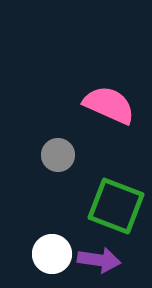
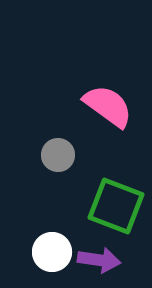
pink semicircle: moved 1 px left, 1 px down; rotated 12 degrees clockwise
white circle: moved 2 px up
